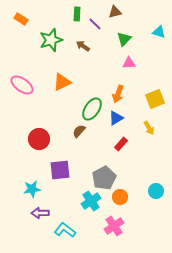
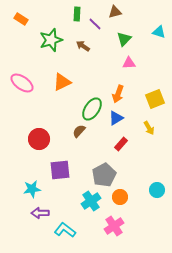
pink ellipse: moved 2 px up
gray pentagon: moved 3 px up
cyan circle: moved 1 px right, 1 px up
